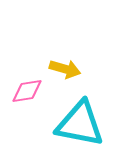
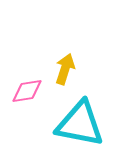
yellow arrow: rotated 88 degrees counterclockwise
